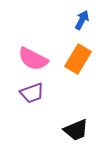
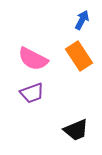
orange rectangle: moved 1 px right, 3 px up; rotated 64 degrees counterclockwise
